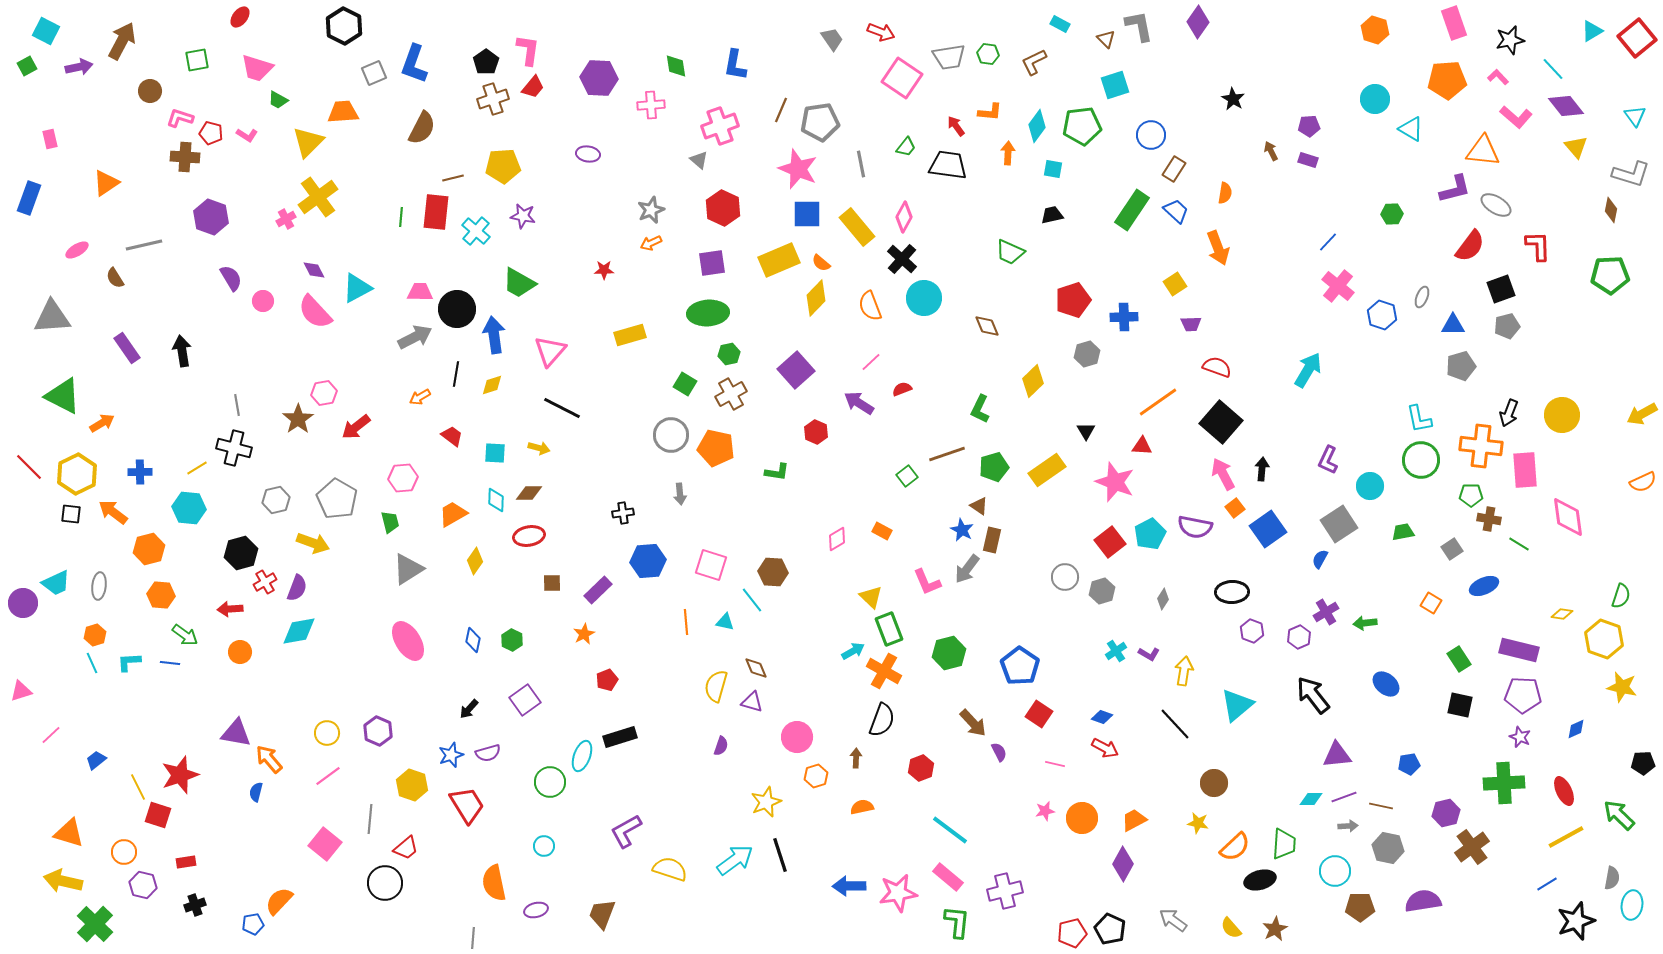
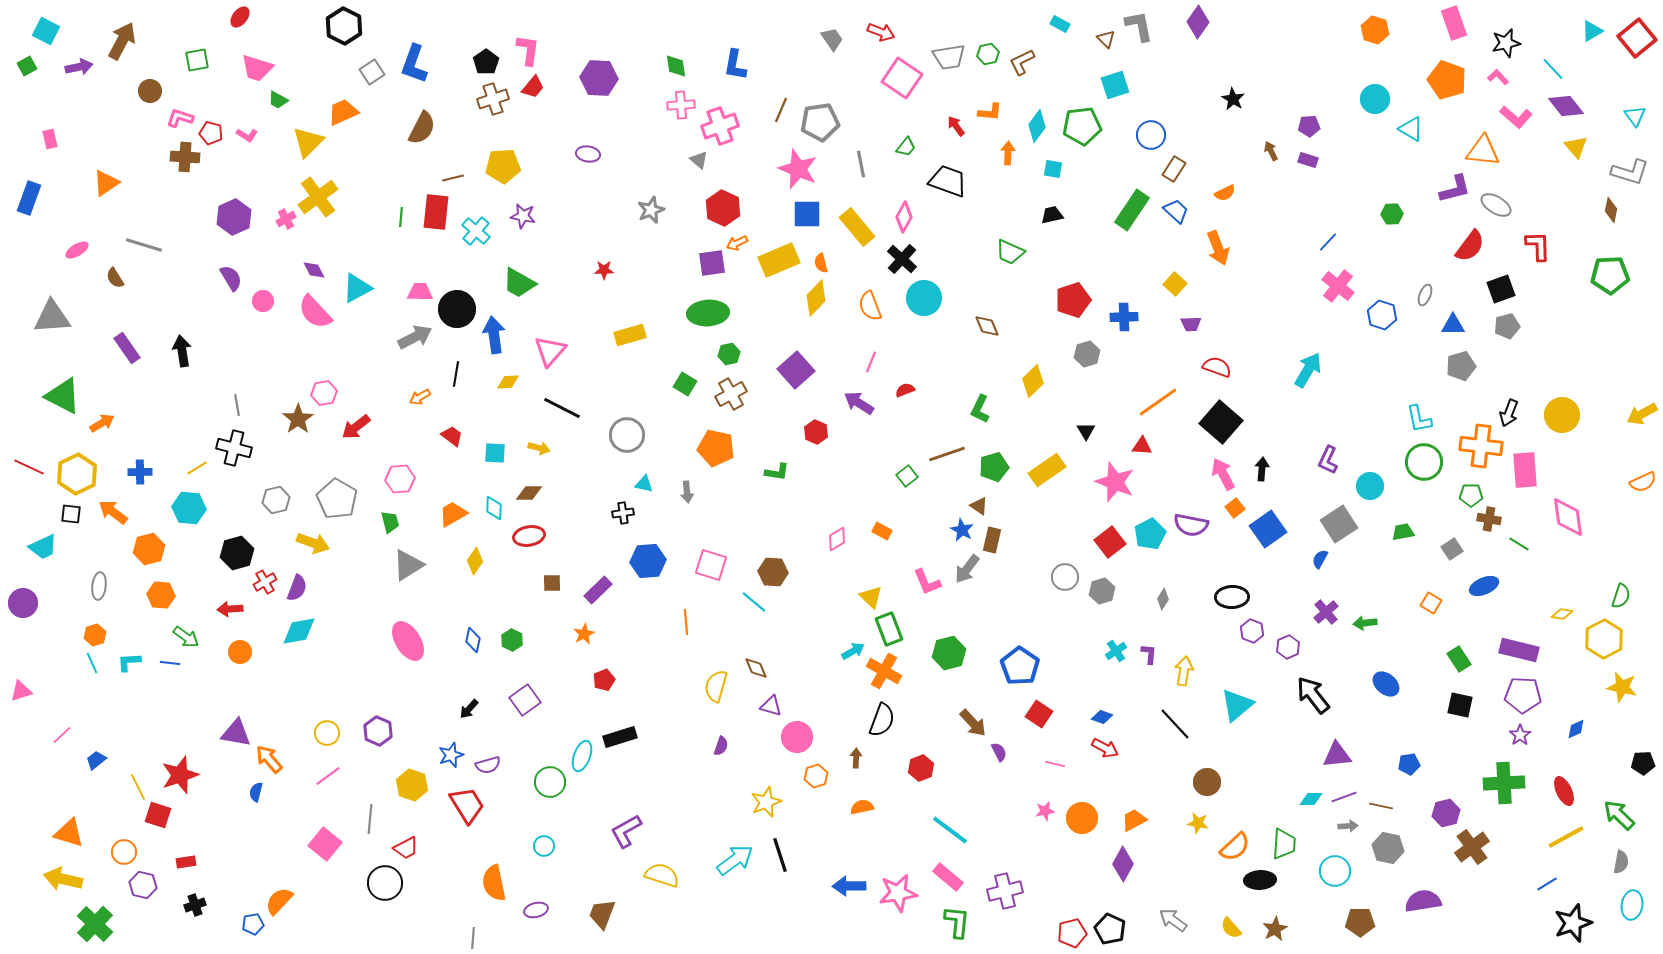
black star at (1510, 40): moved 4 px left, 3 px down
green hexagon at (988, 54): rotated 20 degrees counterclockwise
brown L-shape at (1034, 62): moved 12 px left
gray square at (374, 73): moved 2 px left, 1 px up; rotated 10 degrees counterclockwise
orange pentagon at (1447, 80): rotated 24 degrees clockwise
pink cross at (651, 105): moved 30 px right
orange trapezoid at (343, 112): rotated 20 degrees counterclockwise
black trapezoid at (948, 165): moved 16 px down; rotated 12 degrees clockwise
gray L-shape at (1631, 174): moved 1 px left, 2 px up
orange semicircle at (1225, 193): rotated 55 degrees clockwise
purple hexagon at (211, 217): moved 23 px right; rotated 16 degrees clockwise
orange arrow at (651, 243): moved 86 px right
gray line at (144, 245): rotated 30 degrees clockwise
orange semicircle at (821, 263): rotated 36 degrees clockwise
yellow square at (1175, 284): rotated 15 degrees counterclockwise
gray ellipse at (1422, 297): moved 3 px right, 2 px up
pink line at (871, 362): rotated 25 degrees counterclockwise
yellow diamond at (492, 385): moved 16 px right, 3 px up; rotated 15 degrees clockwise
red semicircle at (902, 389): moved 3 px right, 1 px down
gray circle at (671, 435): moved 44 px left
green circle at (1421, 460): moved 3 px right, 2 px down
red line at (29, 467): rotated 20 degrees counterclockwise
pink hexagon at (403, 478): moved 3 px left, 1 px down
gray arrow at (680, 494): moved 7 px right, 2 px up
cyan diamond at (496, 500): moved 2 px left, 8 px down
purple semicircle at (1195, 527): moved 4 px left, 2 px up
black hexagon at (241, 553): moved 4 px left
gray triangle at (408, 569): moved 4 px up
cyan trapezoid at (56, 583): moved 13 px left, 36 px up
black ellipse at (1232, 592): moved 5 px down
cyan line at (752, 600): moved 2 px right, 2 px down; rotated 12 degrees counterclockwise
purple cross at (1326, 612): rotated 10 degrees counterclockwise
cyan triangle at (725, 622): moved 81 px left, 138 px up
green arrow at (185, 635): moved 1 px right, 2 px down
purple hexagon at (1299, 637): moved 11 px left, 10 px down
yellow hexagon at (1604, 639): rotated 12 degrees clockwise
purple L-shape at (1149, 654): rotated 115 degrees counterclockwise
red pentagon at (607, 680): moved 3 px left
purple triangle at (752, 702): moved 19 px right, 4 px down
pink line at (51, 735): moved 11 px right
purple star at (1520, 737): moved 2 px up; rotated 15 degrees clockwise
purple semicircle at (488, 753): moved 12 px down
brown circle at (1214, 783): moved 7 px left, 1 px up
red trapezoid at (406, 848): rotated 12 degrees clockwise
yellow semicircle at (670, 869): moved 8 px left, 6 px down
gray semicircle at (1612, 878): moved 9 px right, 16 px up
black ellipse at (1260, 880): rotated 12 degrees clockwise
yellow arrow at (63, 881): moved 2 px up
brown pentagon at (1360, 907): moved 15 px down
black star at (1576, 921): moved 3 px left, 2 px down
